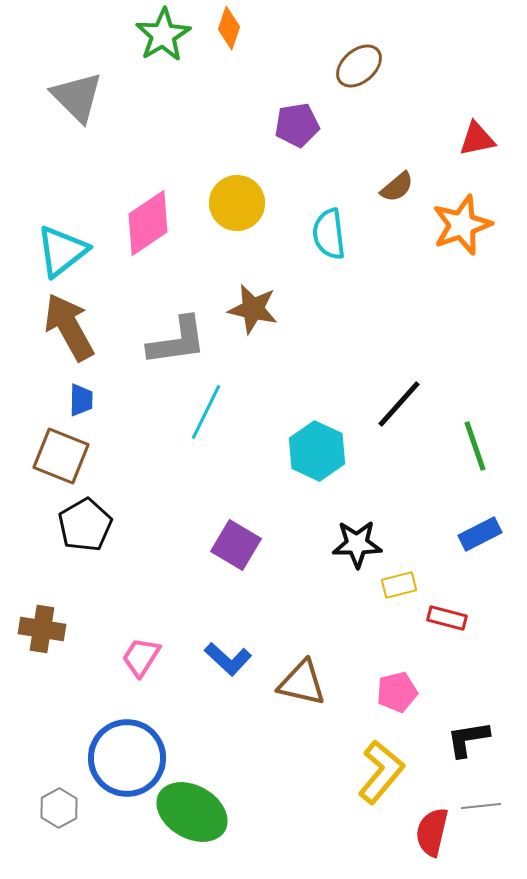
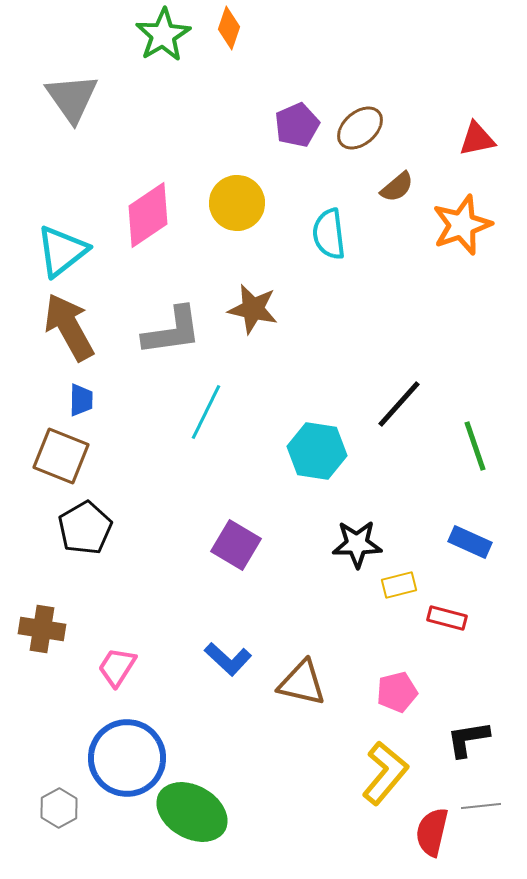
brown ellipse: moved 1 px right, 62 px down
gray triangle: moved 5 px left, 1 px down; rotated 10 degrees clockwise
purple pentagon: rotated 15 degrees counterclockwise
pink diamond: moved 8 px up
gray L-shape: moved 5 px left, 10 px up
cyan hexagon: rotated 16 degrees counterclockwise
black pentagon: moved 3 px down
blue rectangle: moved 10 px left, 8 px down; rotated 51 degrees clockwise
pink trapezoid: moved 24 px left, 10 px down
yellow L-shape: moved 4 px right, 1 px down
